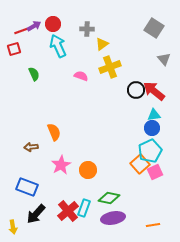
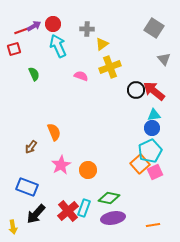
brown arrow: rotated 48 degrees counterclockwise
